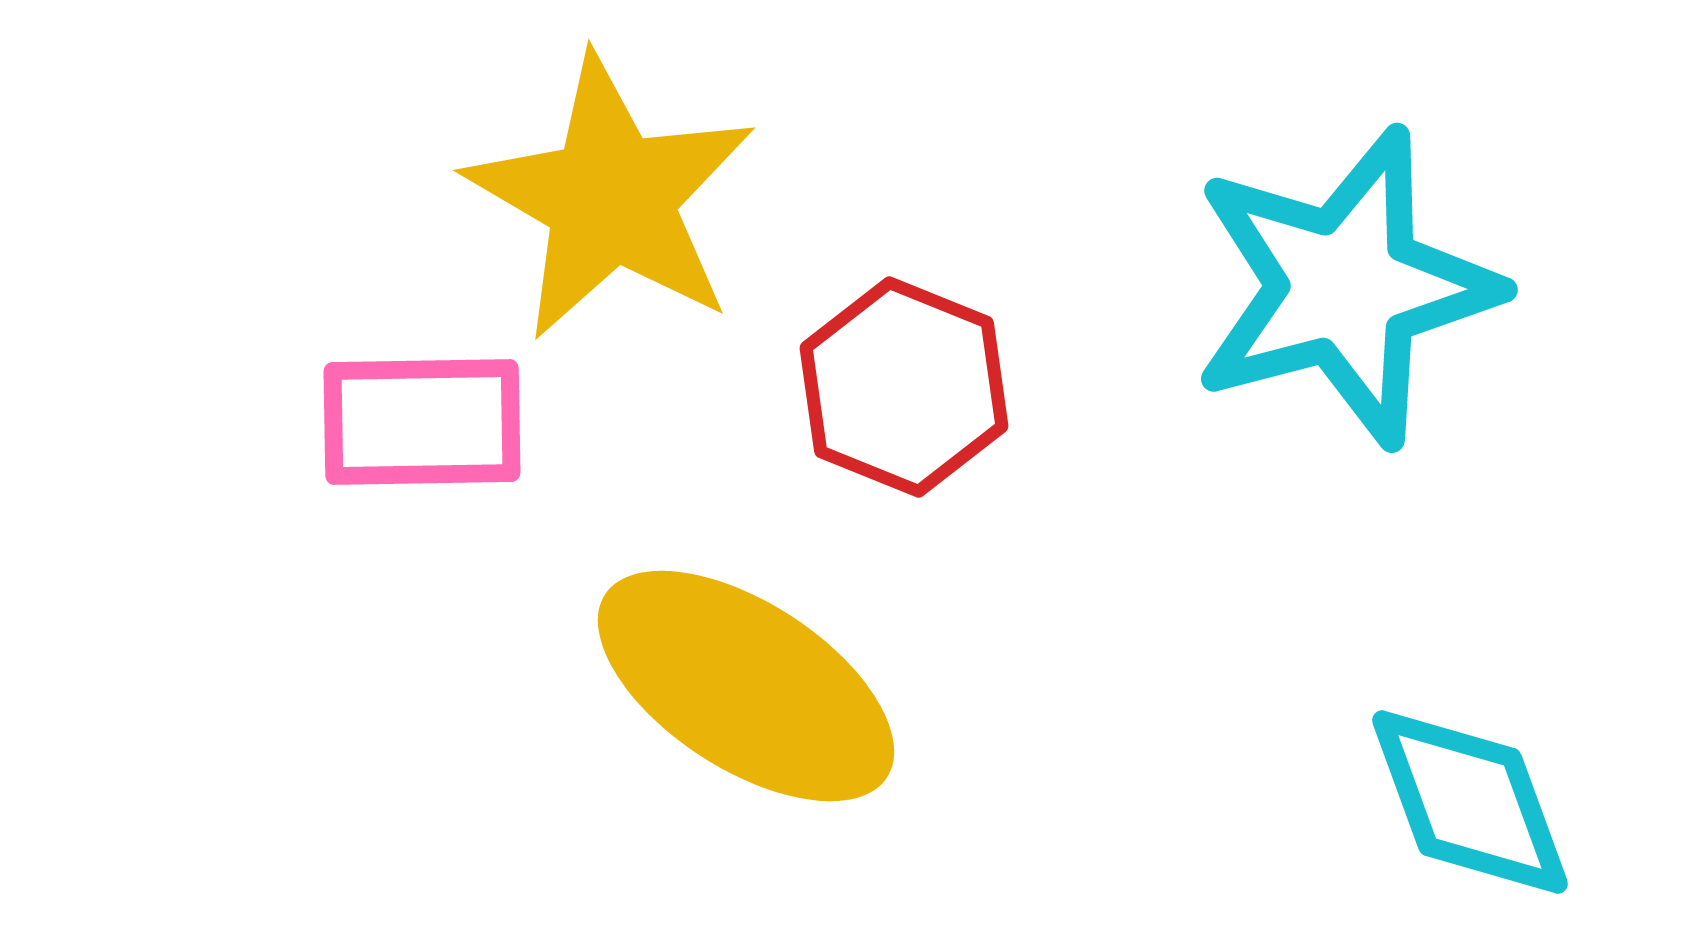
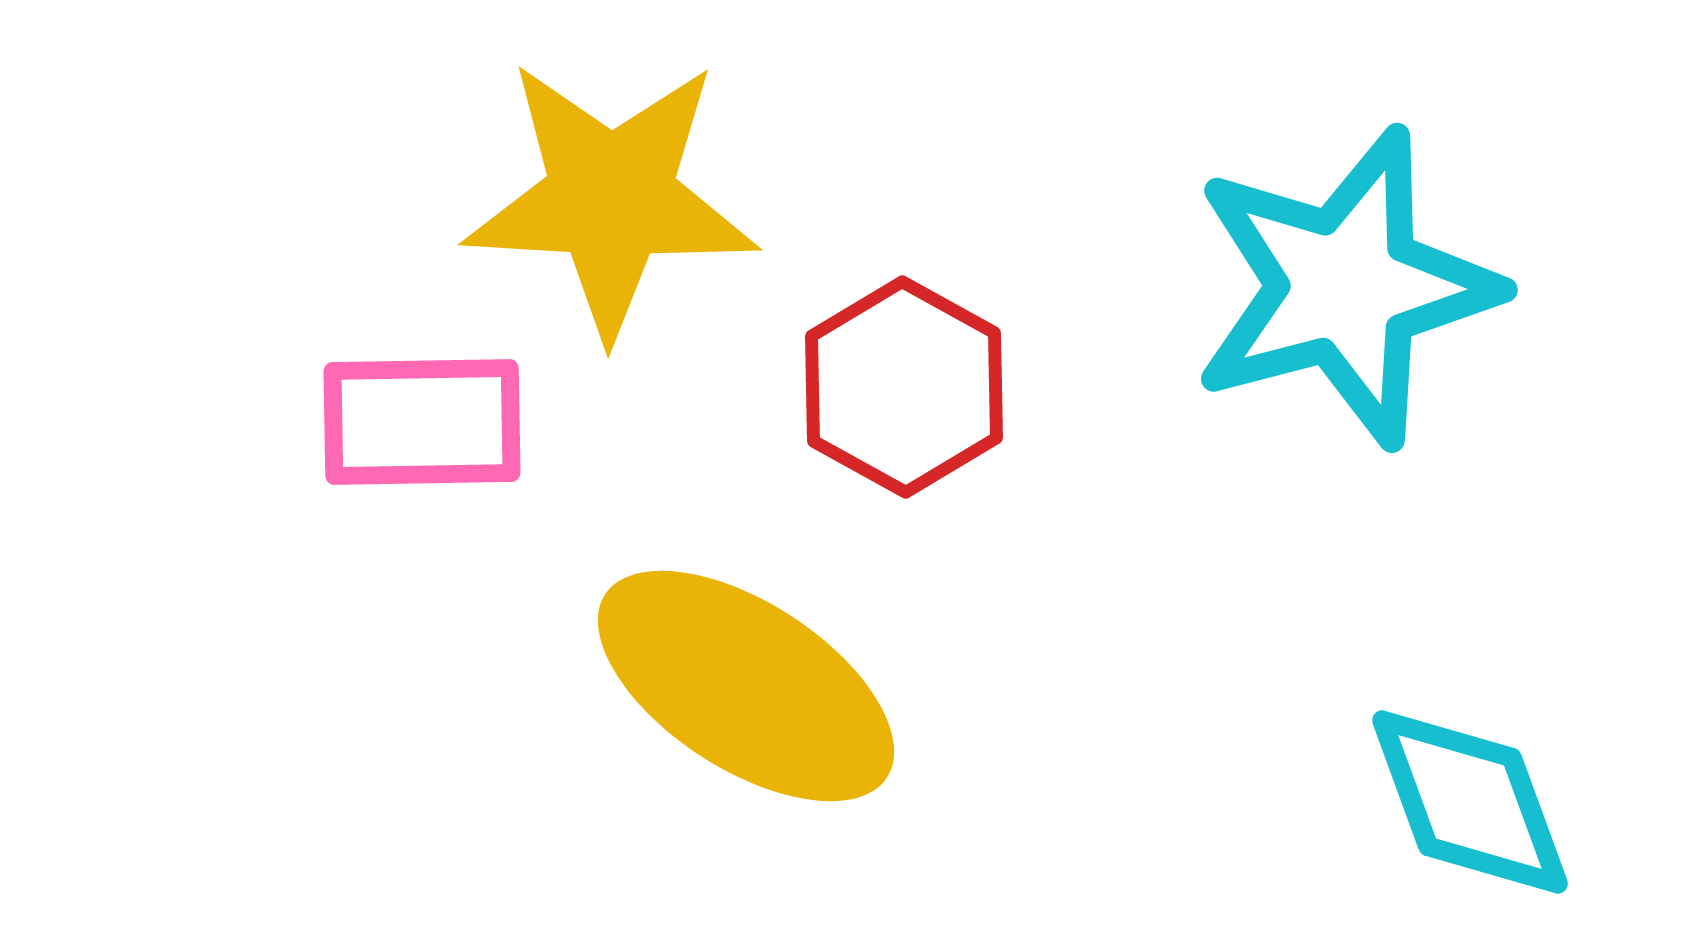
yellow star: rotated 27 degrees counterclockwise
red hexagon: rotated 7 degrees clockwise
